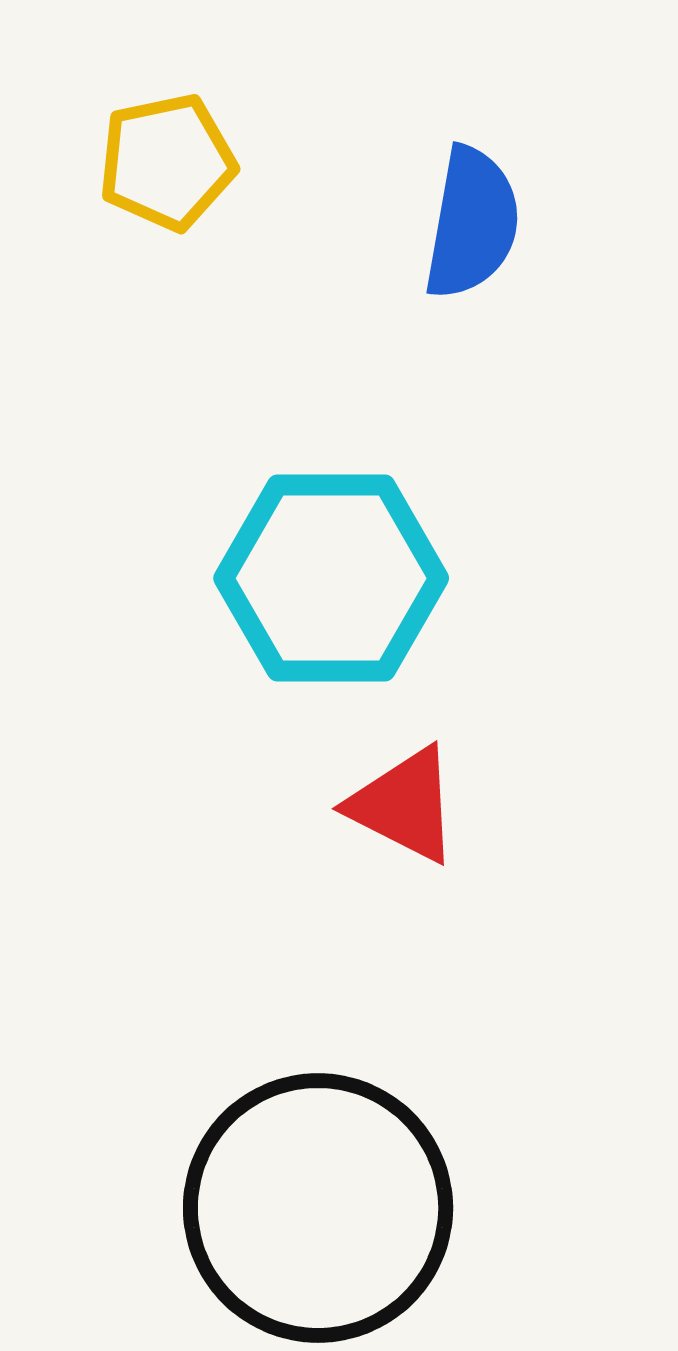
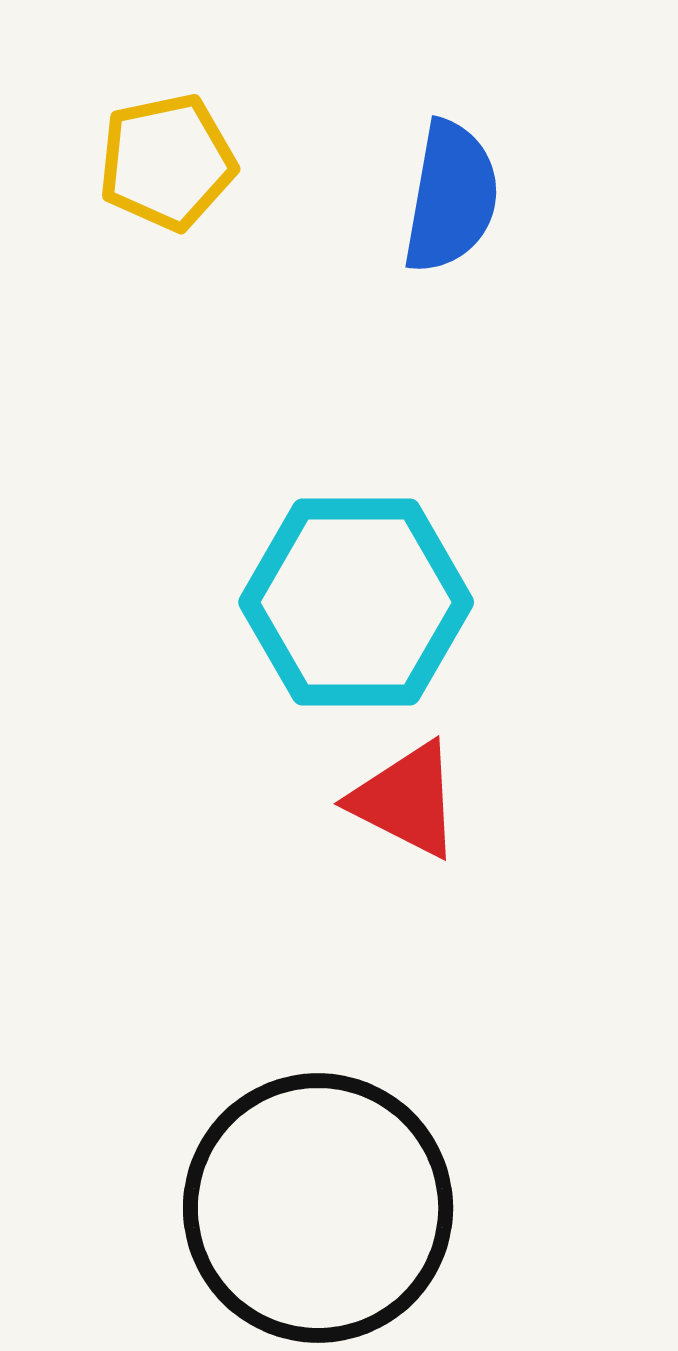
blue semicircle: moved 21 px left, 26 px up
cyan hexagon: moved 25 px right, 24 px down
red triangle: moved 2 px right, 5 px up
